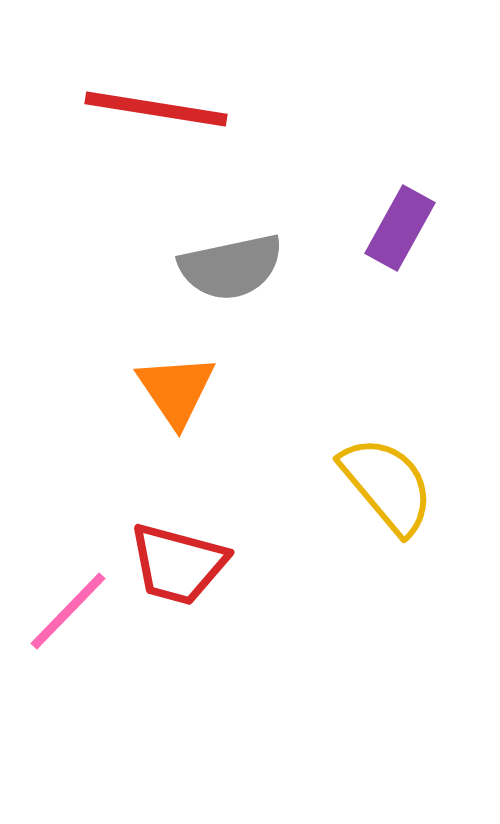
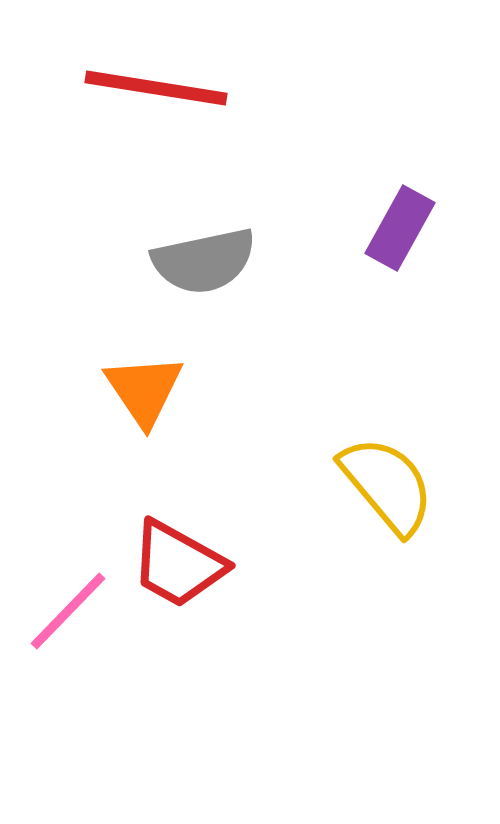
red line: moved 21 px up
gray semicircle: moved 27 px left, 6 px up
orange triangle: moved 32 px left
red trapezoid: rotated 14 degrees clockwise
